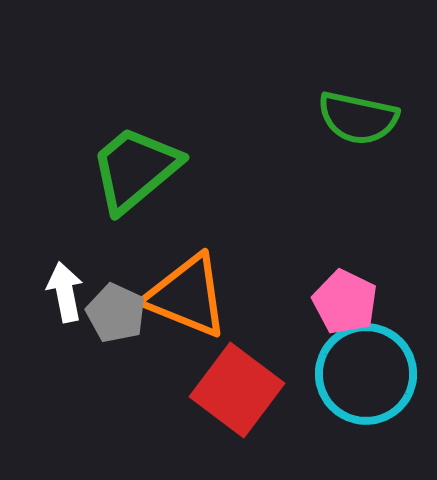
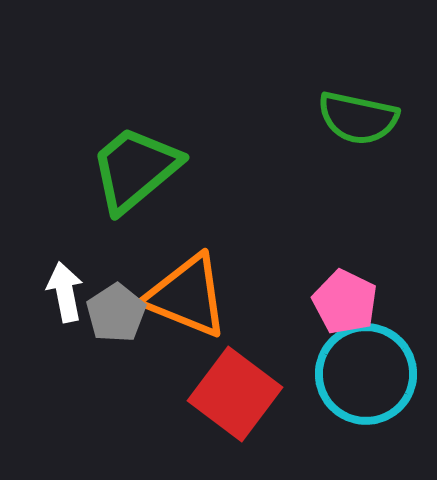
gray pentagon: rotated 14 degrees clockwise
red square: moved 2 px left, 4 px down
